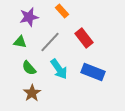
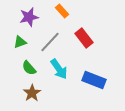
green triangle: rotated 32 degrees counterclockwise
blue rectangle: moved 1 px right, 8 px down
